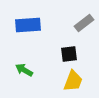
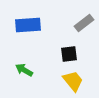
yellow trapezoid: rotated 60 degrees counterclockwise
